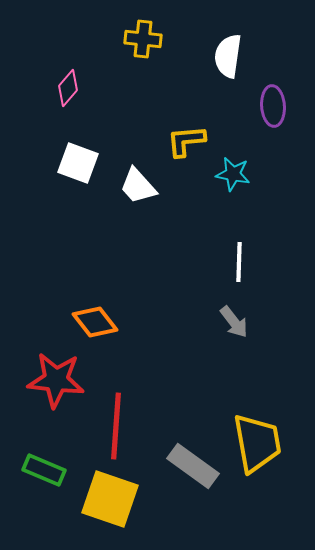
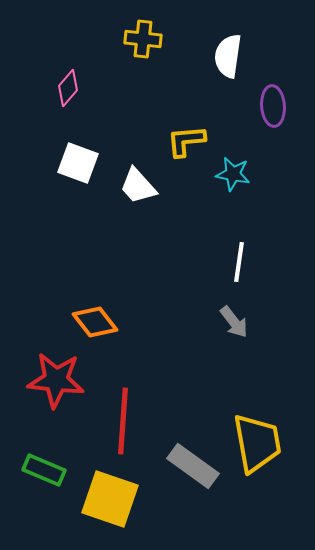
white line: rotated 6 degrees clockwise
red line: moved 7 px right, 5 px up
